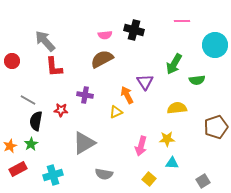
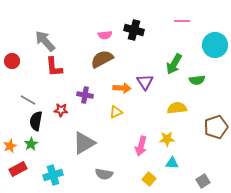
orange arrow: moved 5 px left, 7 px up; rotated 120 degrees clockwise
